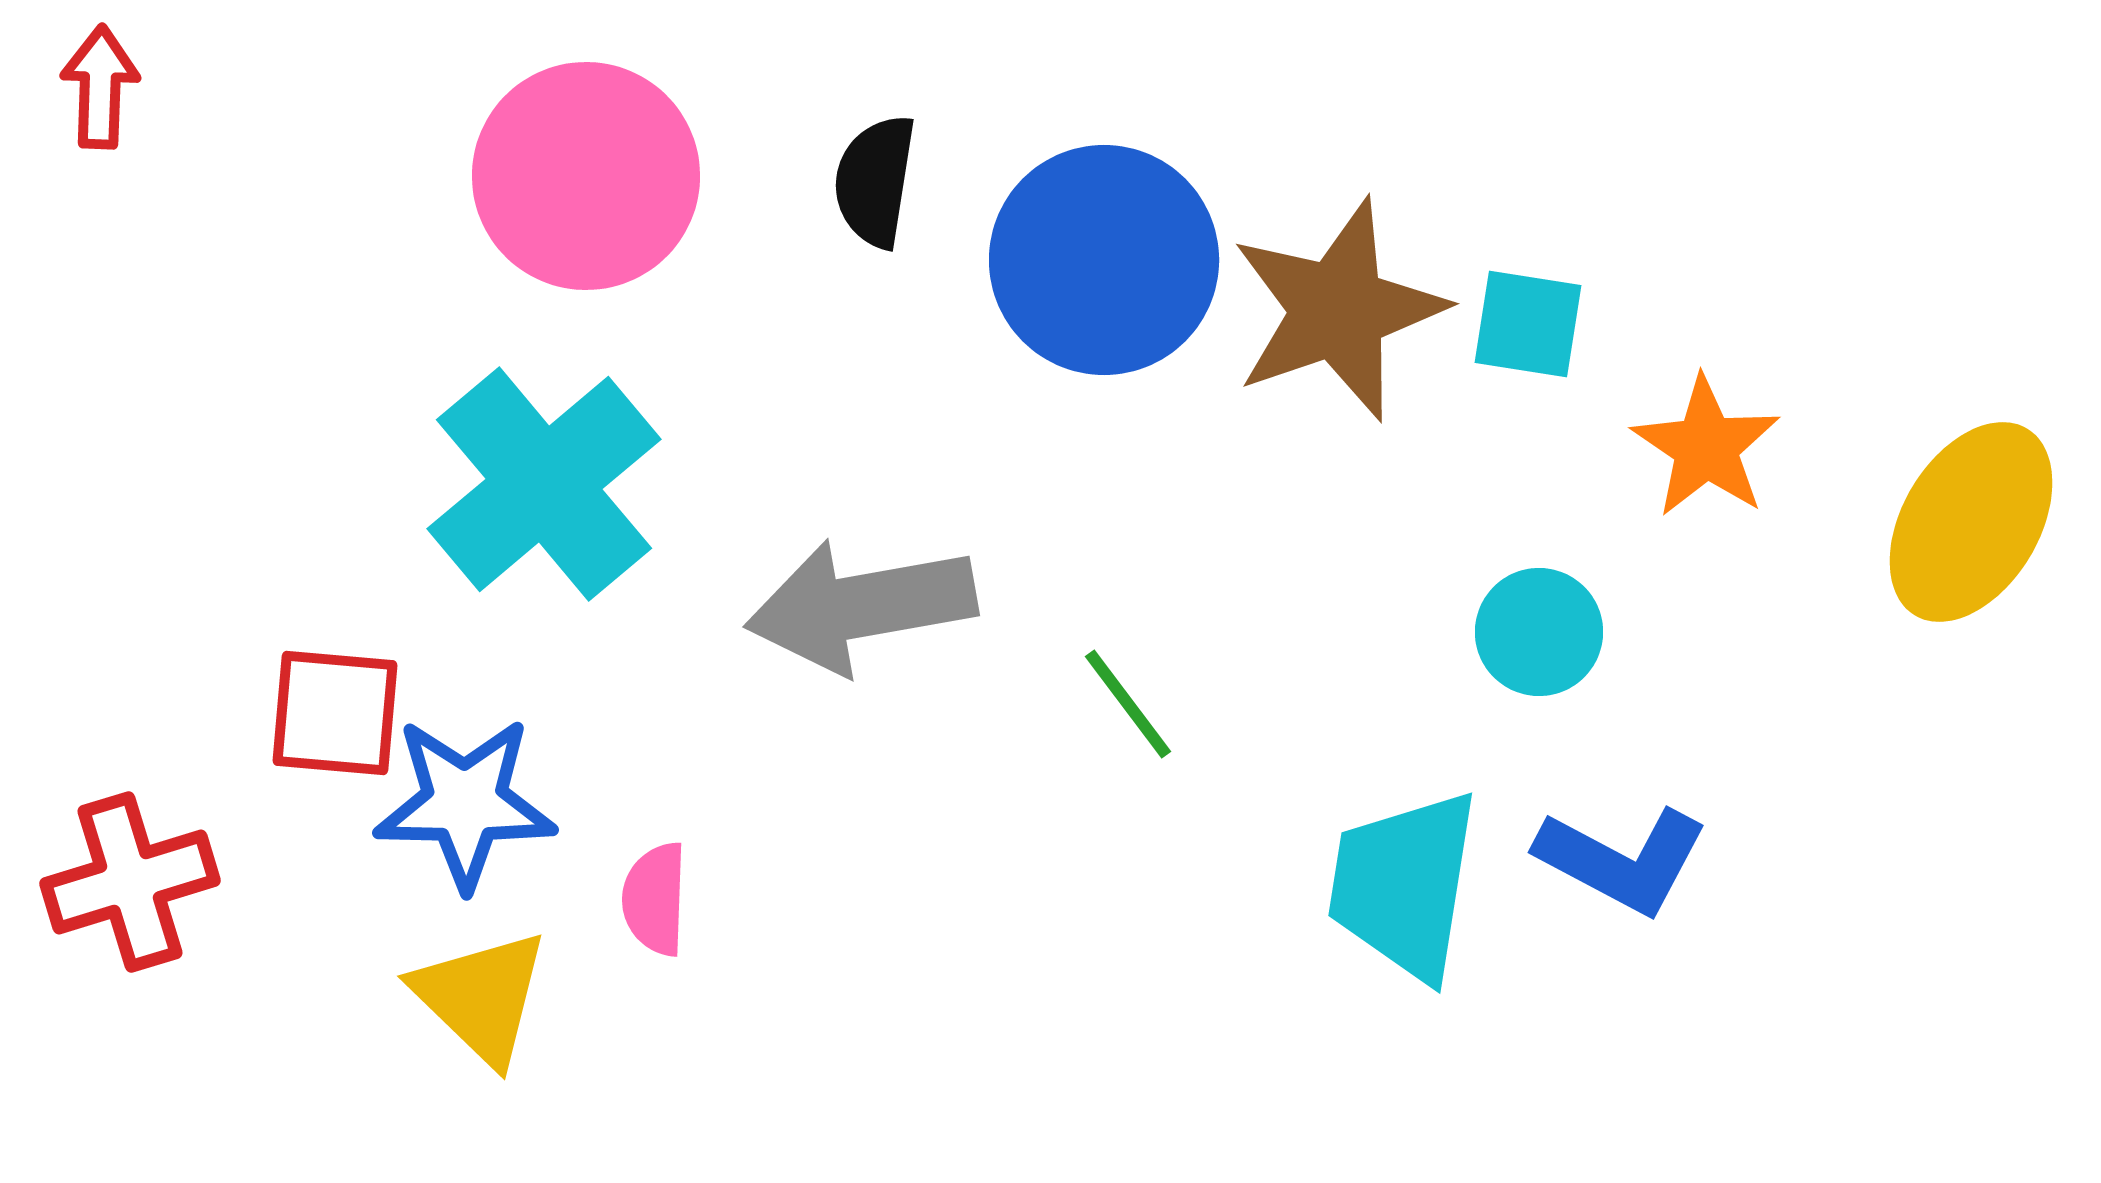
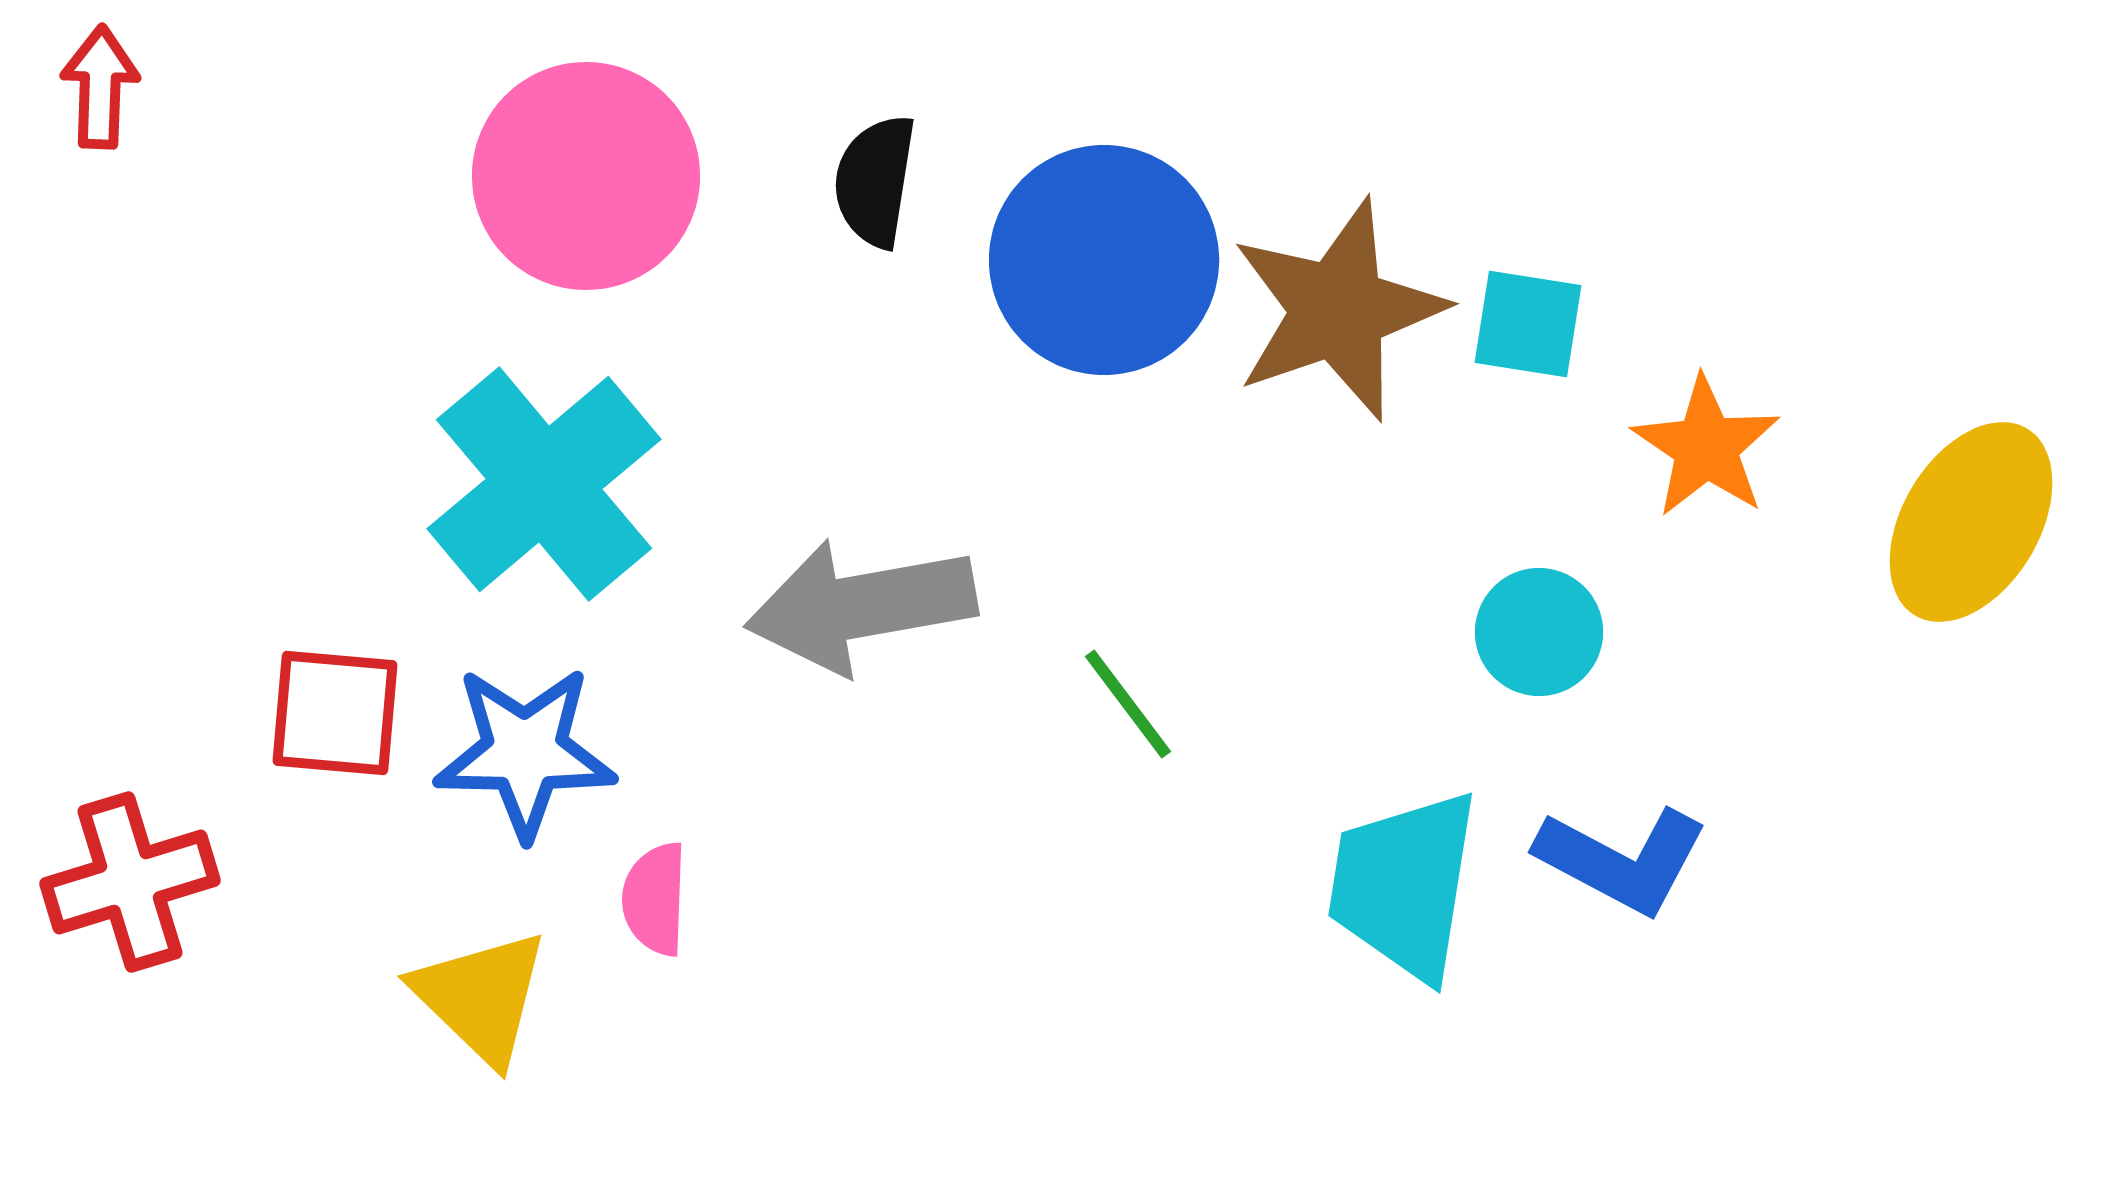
blue star: moved 60 px right, 51 px up
